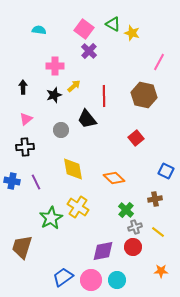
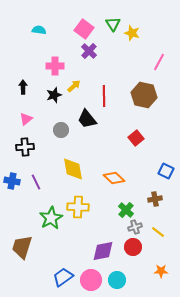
green triangle: rotated 28 degrees clockwise
yellow cross: rotated 30 degrees counterclockwise
